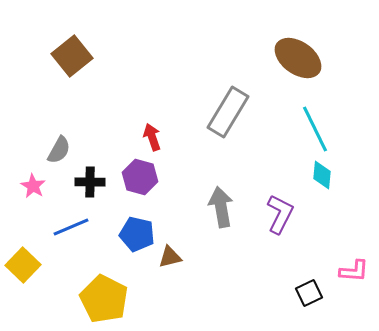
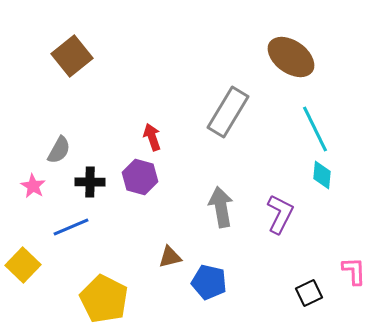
brown ellipse: moved 7 px left, 1 px up
blue pentagon: moved 72 px right, 48 px down
pink L-shape: rotated 96 degrees counterclockwise
